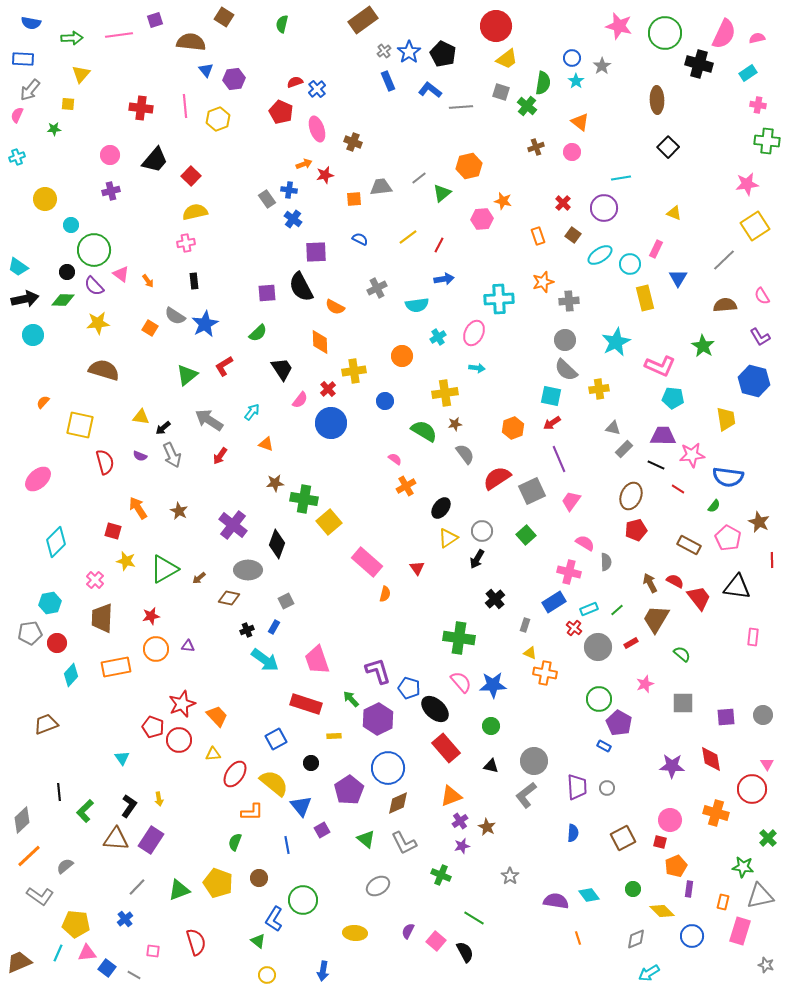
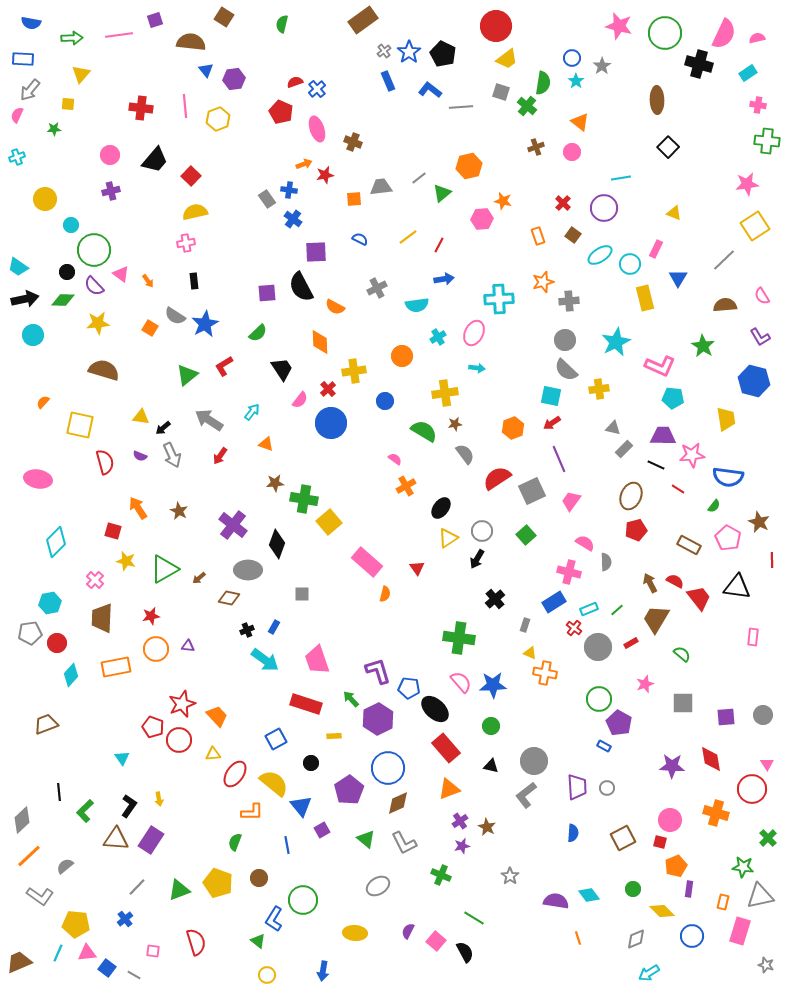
pink ellipse at (38, 479): rotated 52 degrees clockwise
gray square at (286, 601): moved 16 px right, 7 px up; rotated 28 degrees clockwise
blue pentagon at (409, 688): rotated 10 degrees counterclockwise
orange triangle at (451, 796): moved 2 px left, 7 px up
